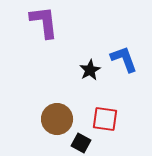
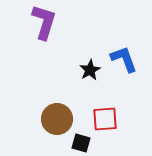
purple L-shape: rotated 24 degrees clockwise
red square: rotated 12 degrees counterclockwise
black square: rotated 12 degrees counterclockwise
